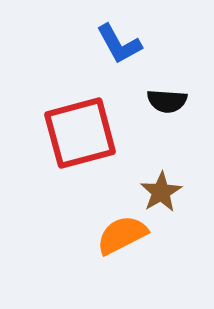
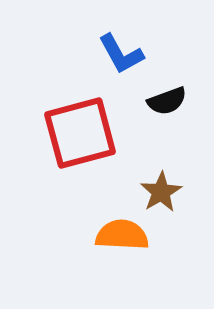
blue L-shape: moved 2 px right, 10 px down
black semicircle: rotated 24 degrees counterclockwise
orange semicircle: rotated 30 degrees clockwise
